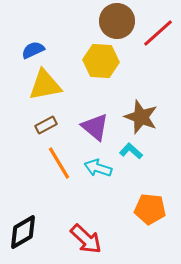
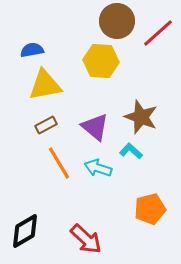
blue semicircle: moved 1 px left; rotated 15 degrees clockwise
orange pentagon: rotated 20 degrees counterclockwise
black diamond: moved 2 px right, 1 px up
